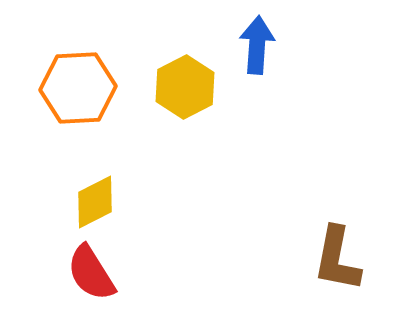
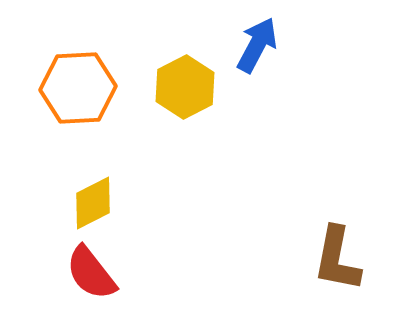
blue arrow: rotated 24 degrees clockwise
yellow diamond: moved 2 px left, 1 px down
red semicircle: rotated 6 degrees counterclockwise
